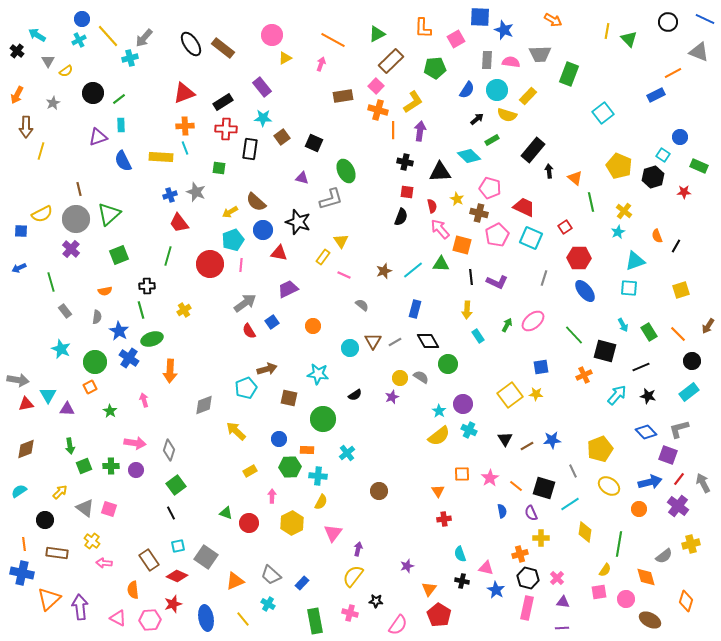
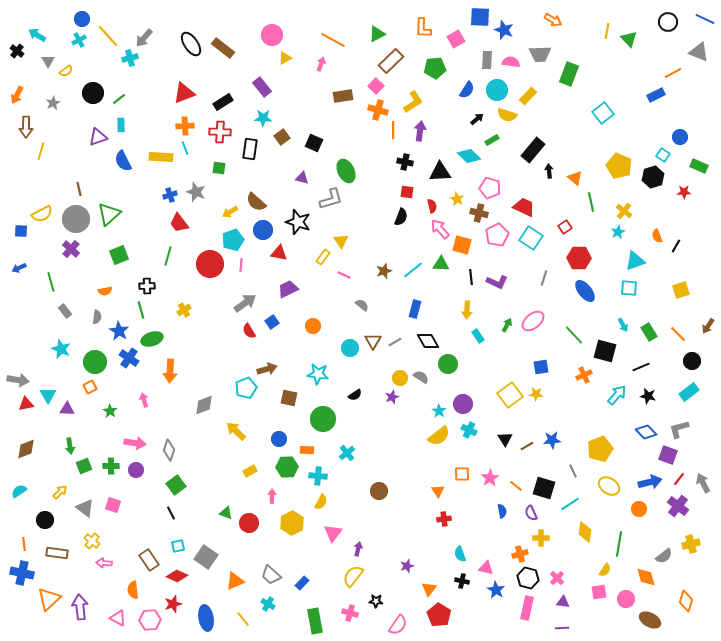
red cross at (226, 129): moved 6 px left, 3 px down
cyan square at (531, 238): rotated 10 degrees clockwise
green hexagon at (290, 467): moved 3 px left
pink square at (109, 509): moved 4 px right, 4 px up
